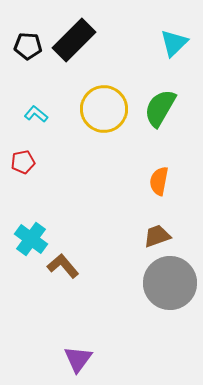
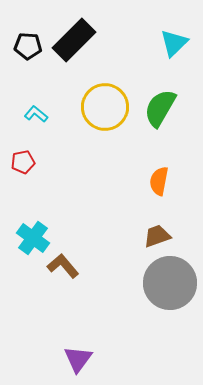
yellow circle: moved 1 px right, 2 px up
cyan cross: moved 2 px right, 1 px up
